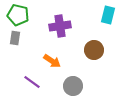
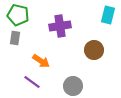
orange arrow: moved 11 px left
